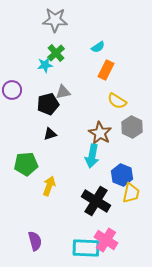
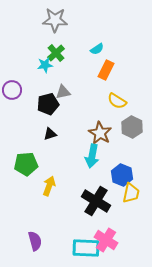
cyan semicircle: moved 1 px left, 2 px down
